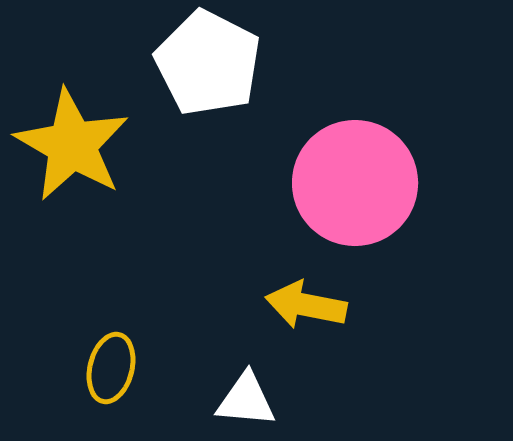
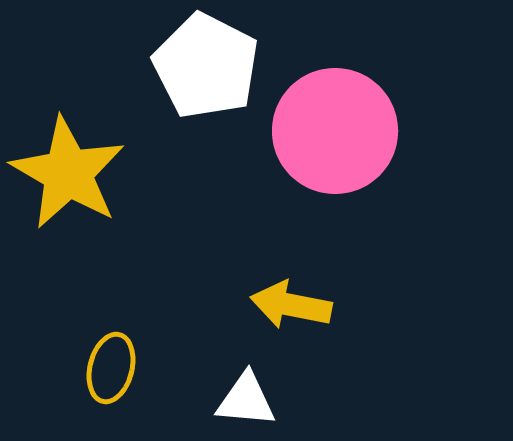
white pentagon: moved 2 px left, 3 px down
yellow star: moved 4 px left, 28 px down
pink circle: moved 20 px left, 52 px up
yellow arrow: moved 15 px left
